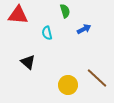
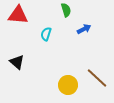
green semicircle: moved 1 px right, 1 px up
cyan semicircle: moved 1 px left, 1 px down; rotated 32 degrees clockwise
black triangle: moved 11 px left
